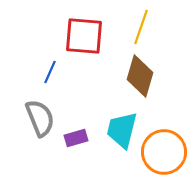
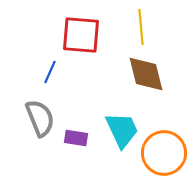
yellow line: rotated 24 degrees counterclockwise
red square: moved 3 px left, 1 px up
brown diamond: moved 6 px right, 2 px up; rotated 30 degrees counterclockwise
cyan trapezoid: rotated 141 degrees clockwise
purple rectangle: rotated 25 degrees clockwise
orange circle: moved 1 px down
